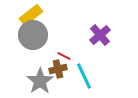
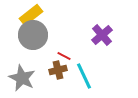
purple cross: moved 2 px right
brown cross: moved 1 px down
gray star: moved 18 px left, 3 px up; rotated 12 degrees counterclockwise
